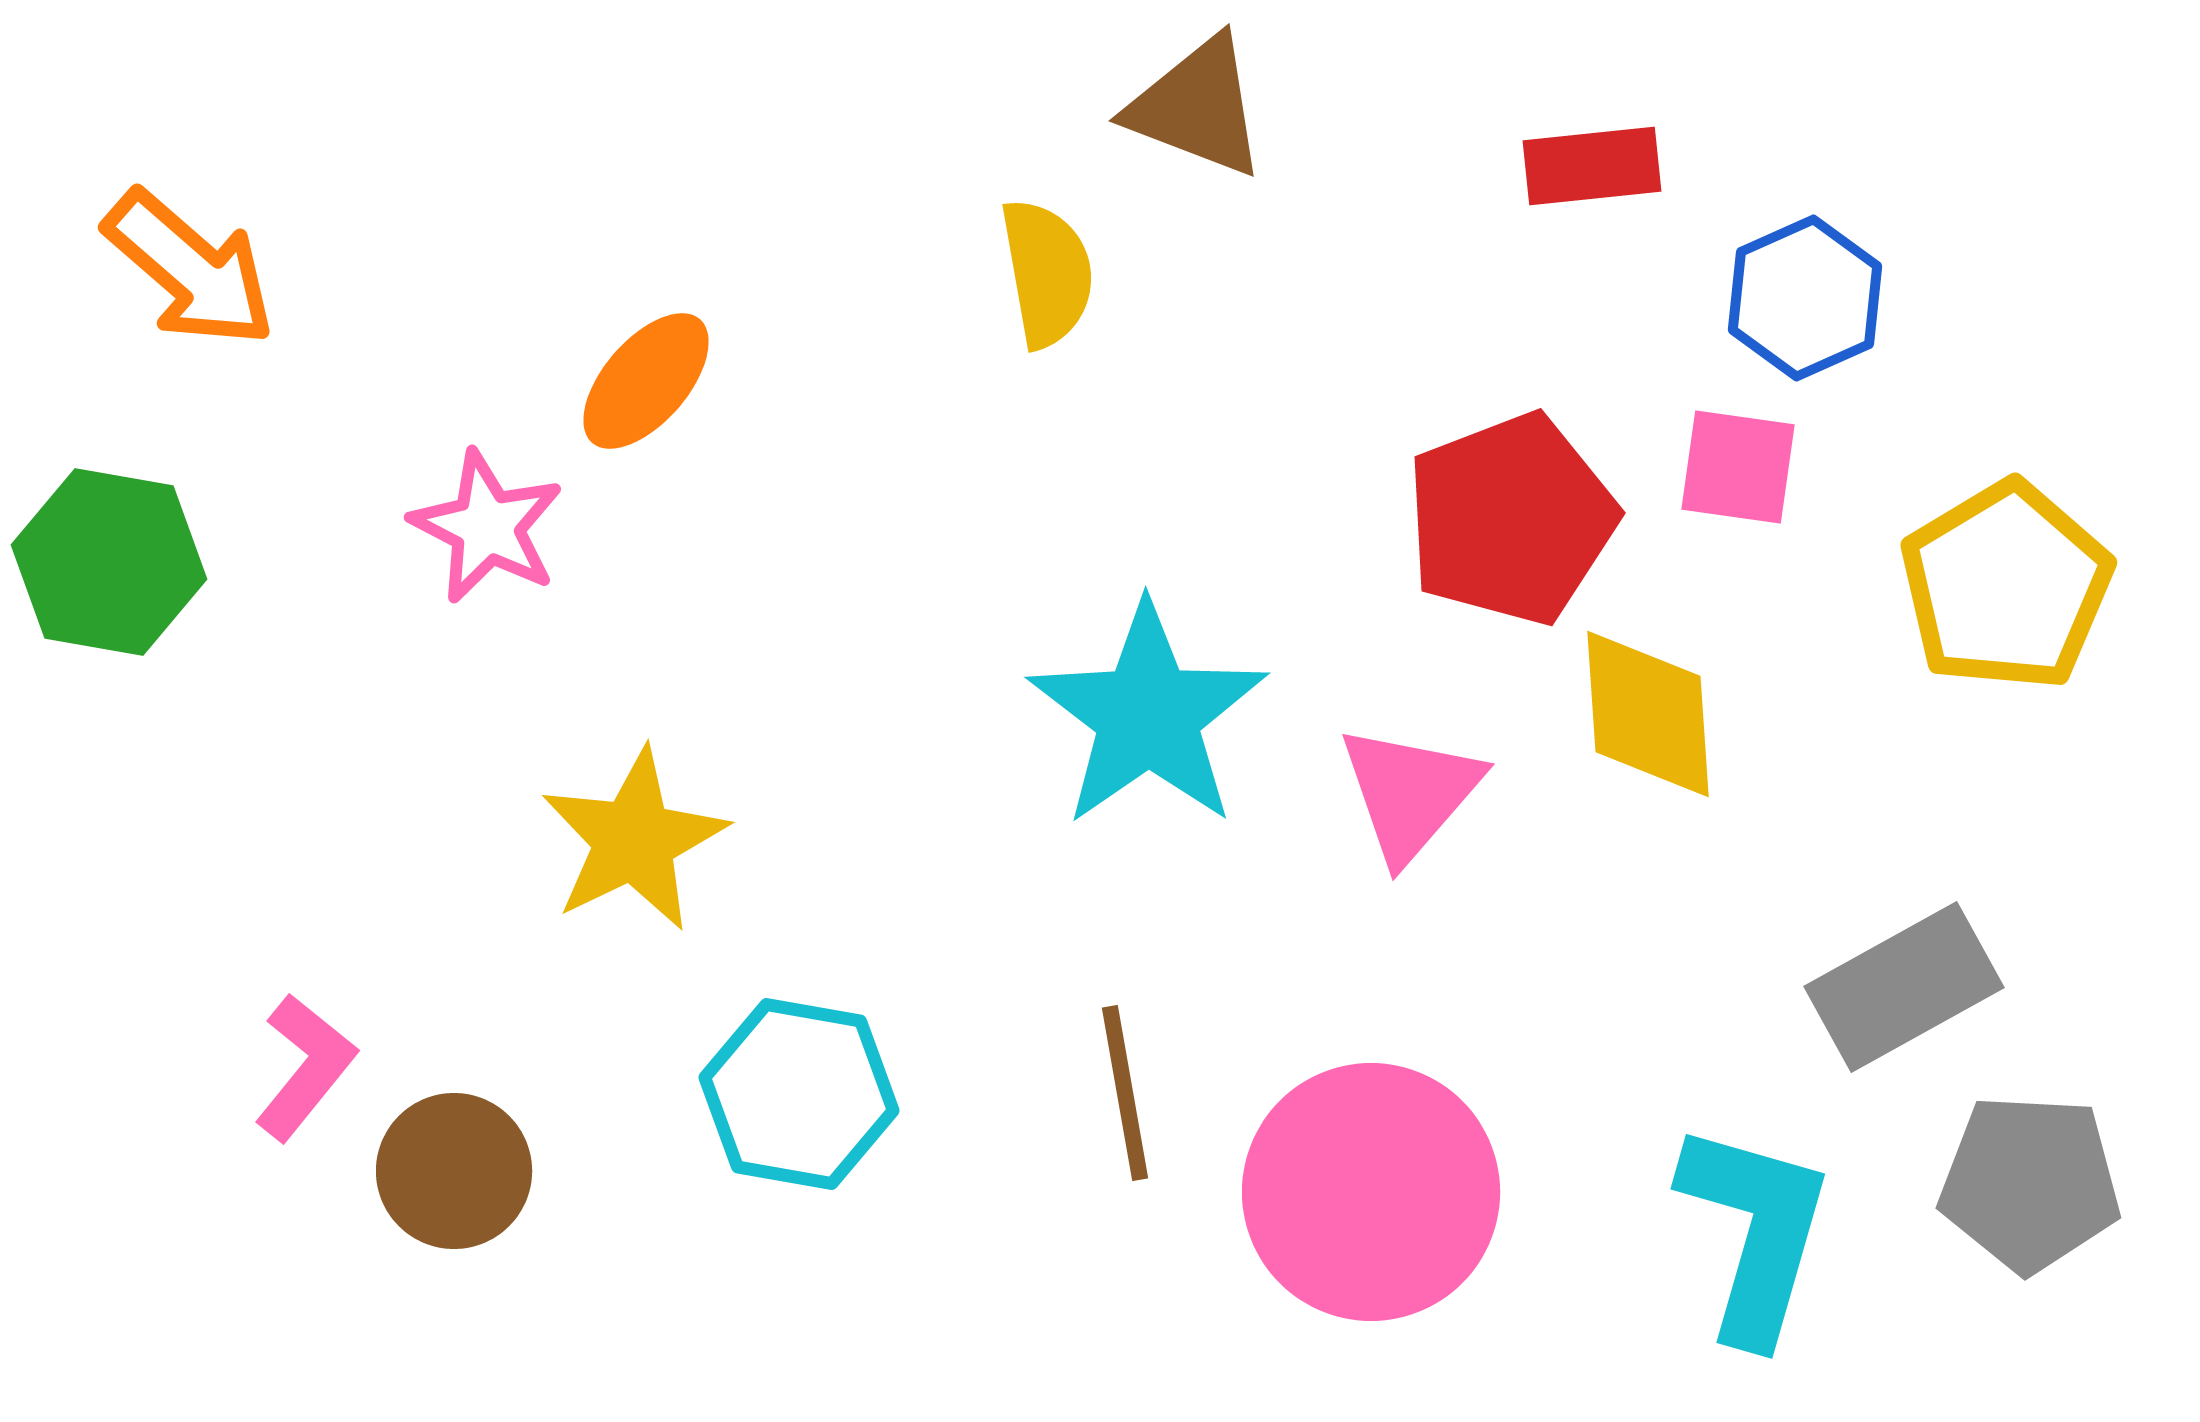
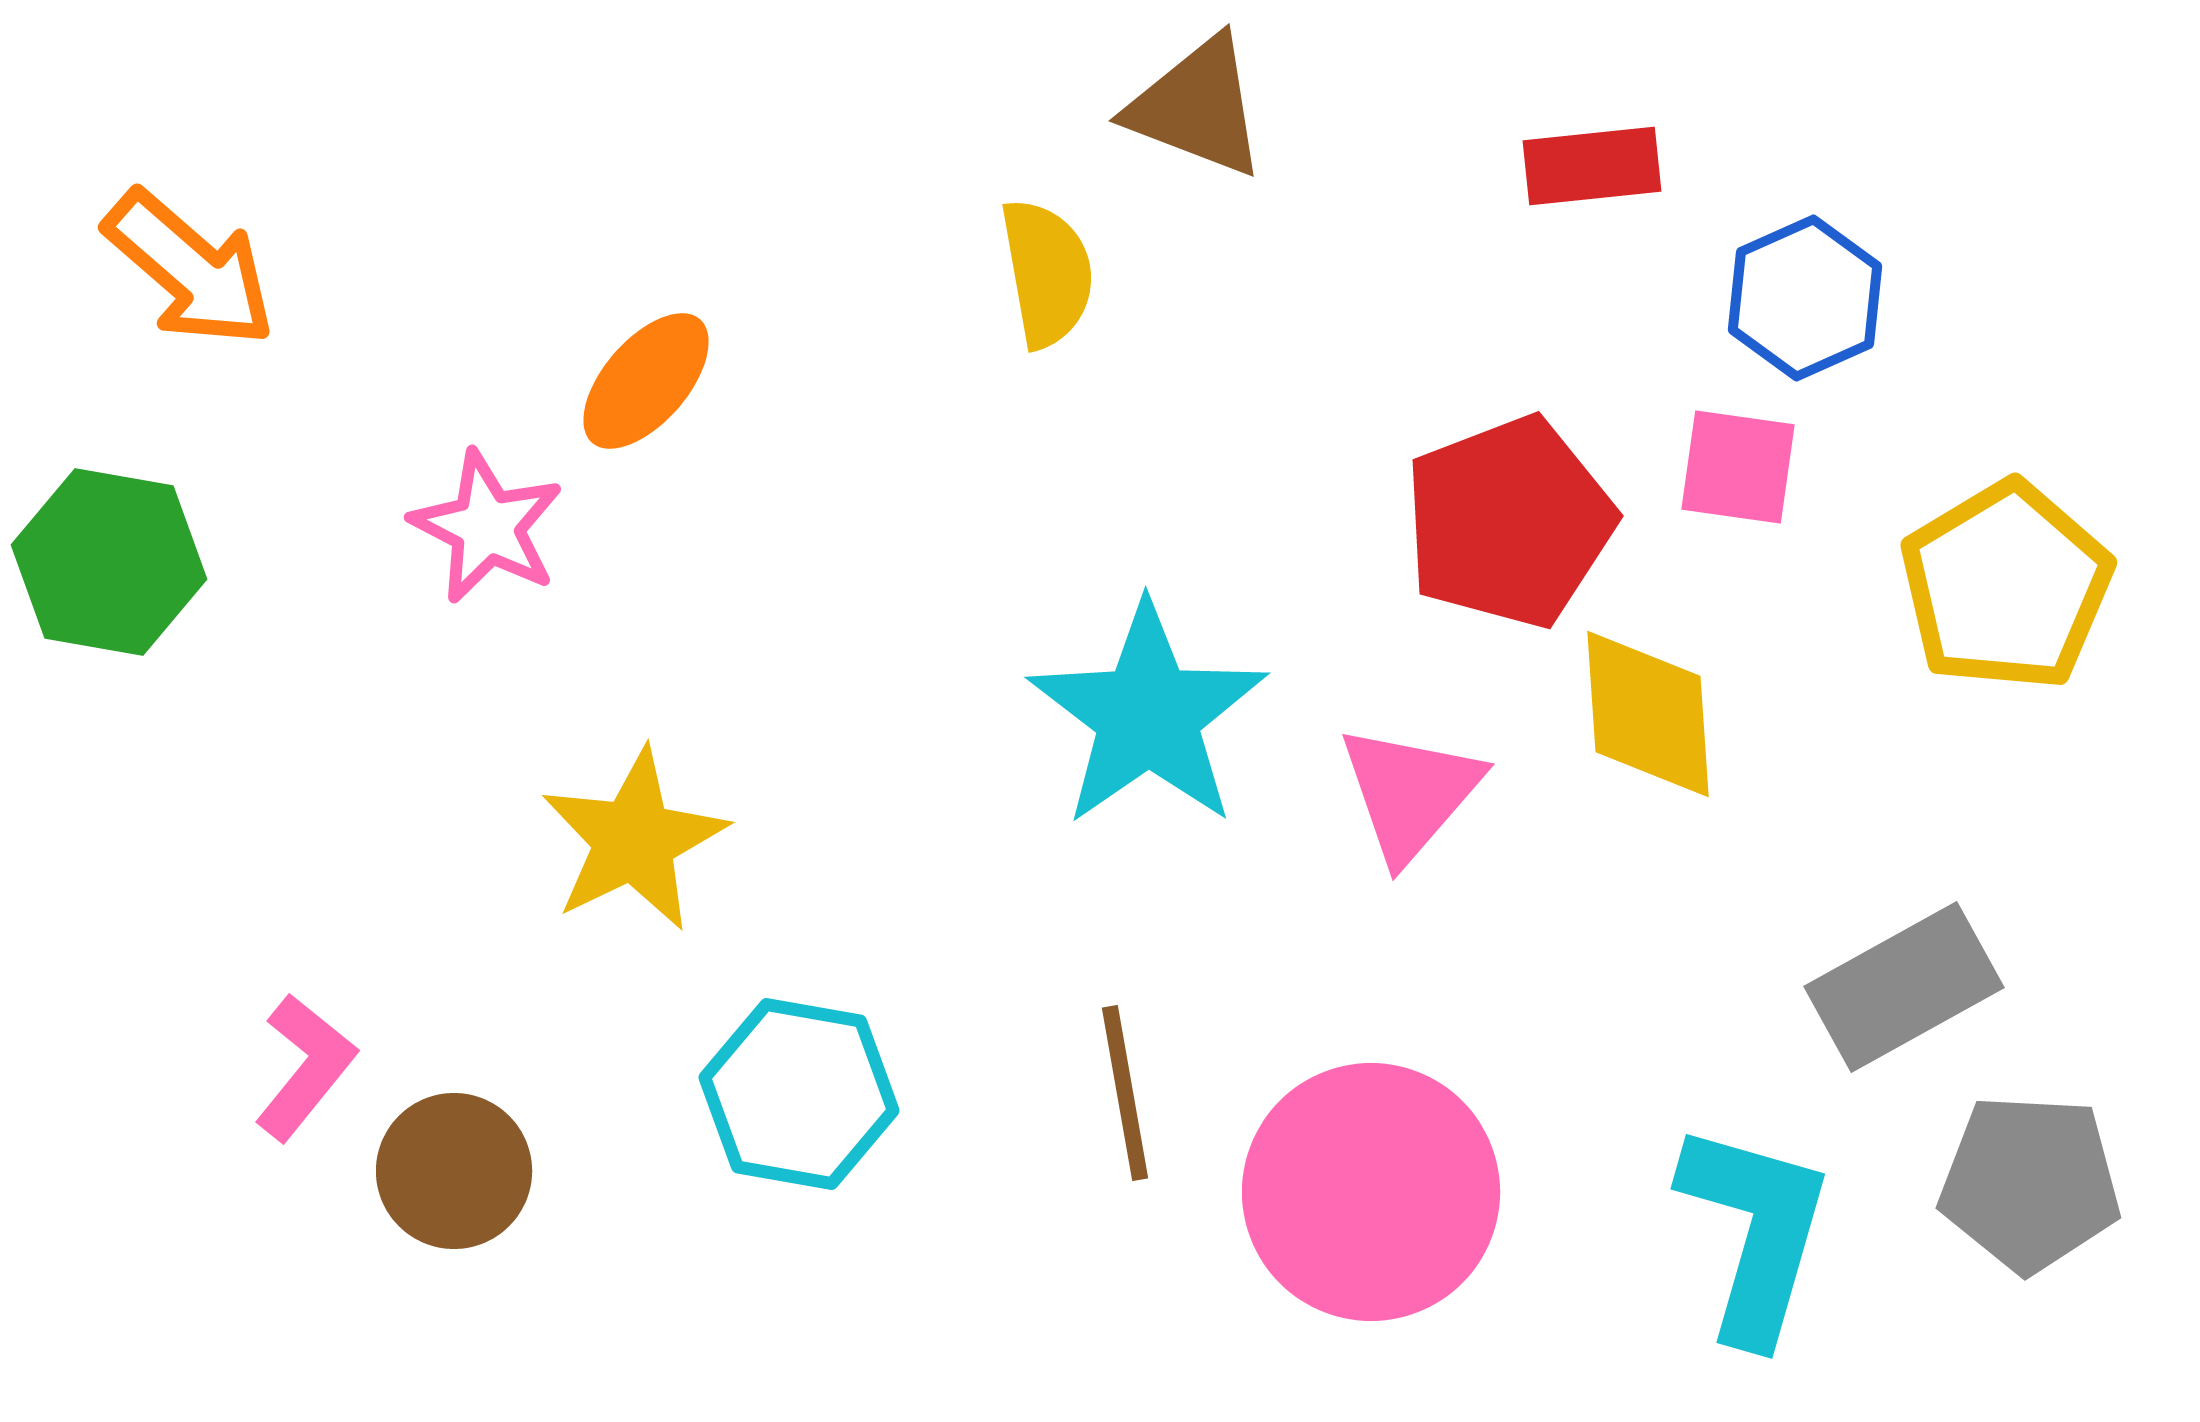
red pentagon: moved 2 px left, 3 px down
